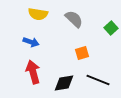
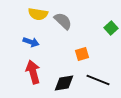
gray semicircle: moved 11 px left, 2 px down
orange square: moved 1 px down
